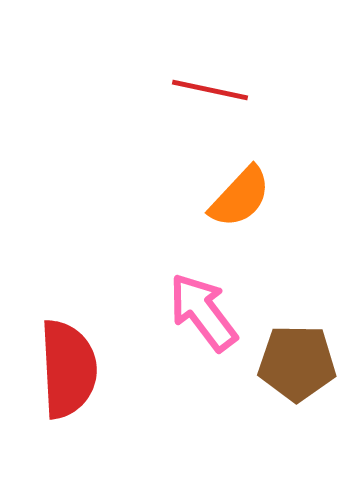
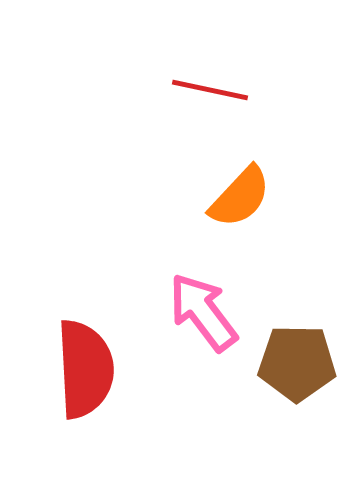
red semicircle: moved 17 px right
